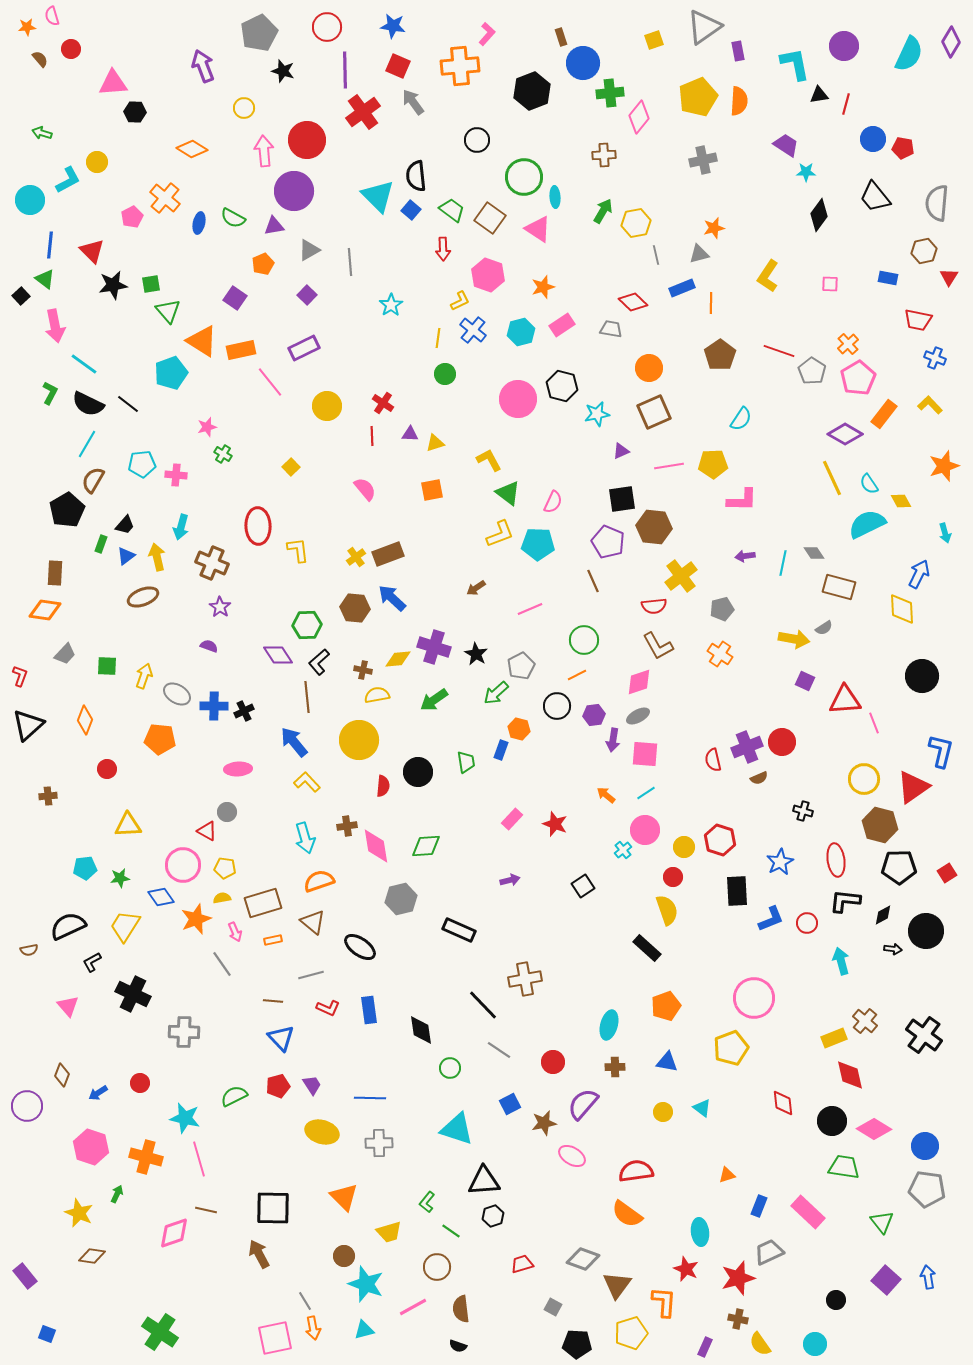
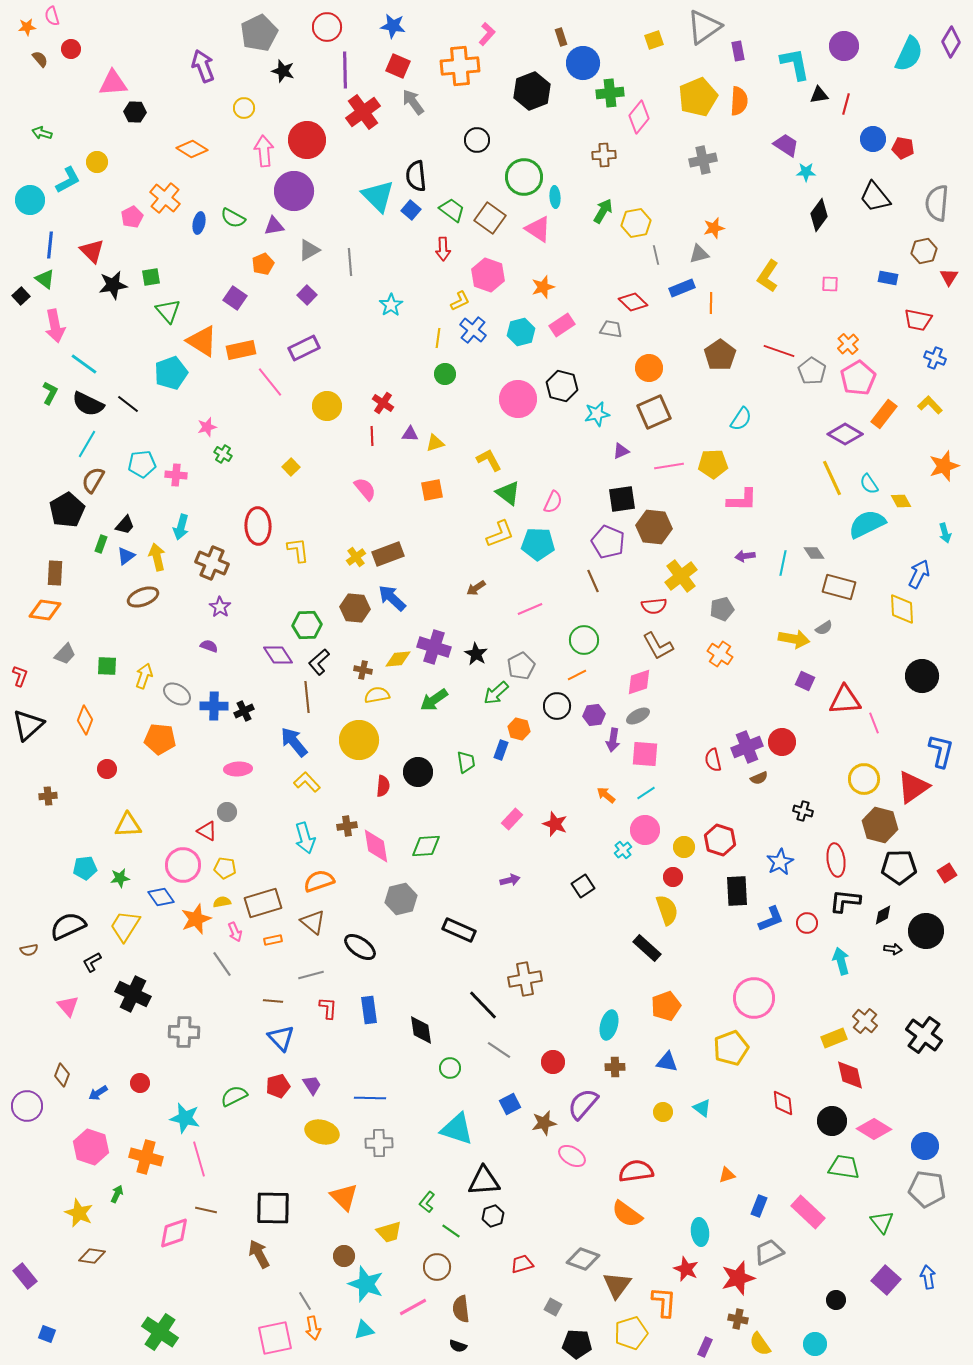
green square at (151, 284): moved 7 px up
yellow semicircle at (222, 898): moved 4 px down
red L-shape at (328, 1008): rotated 110 degrees counterclockwise
